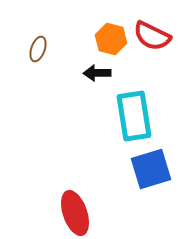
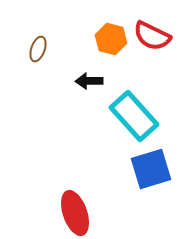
black arrow: moved 8 px left, 8 px down
cyan rectangle: rotated 33 degrees counterclockwise
